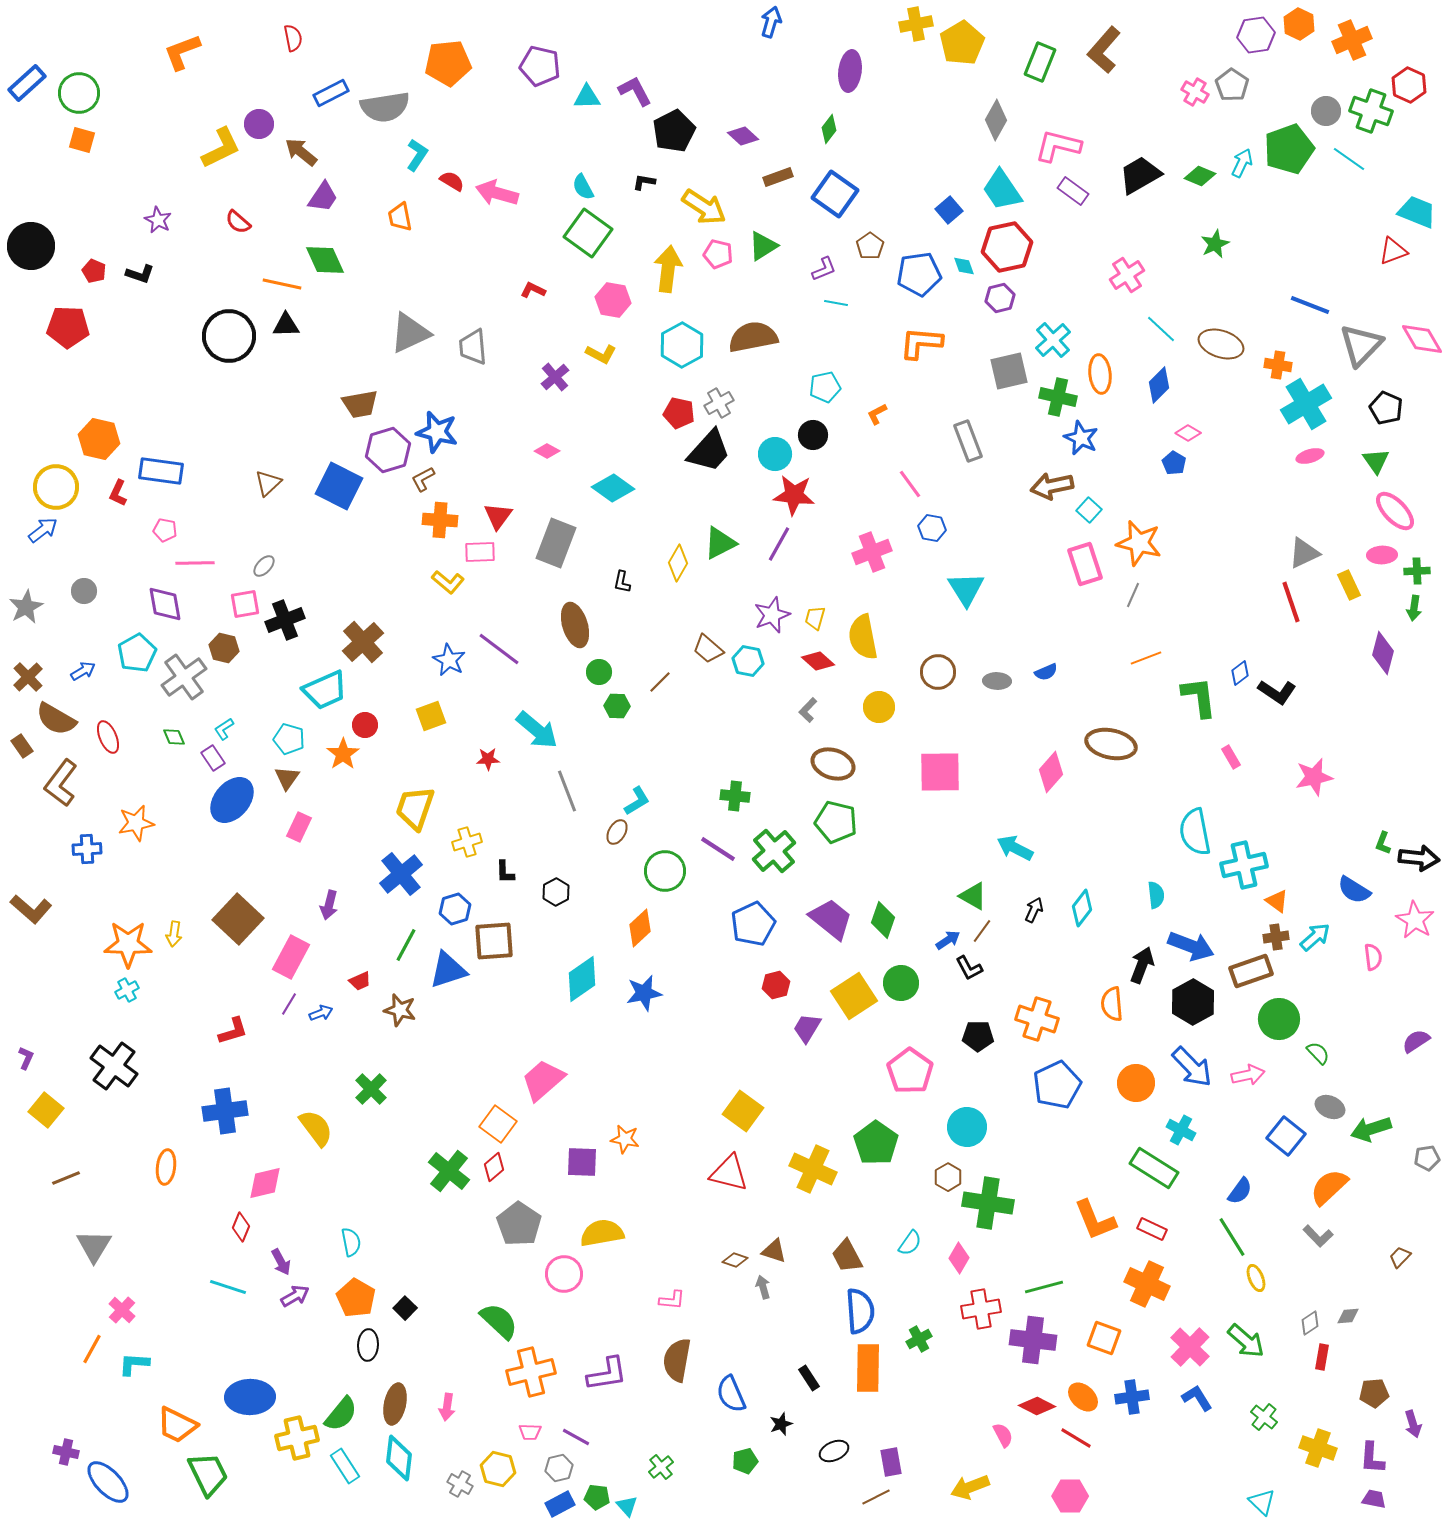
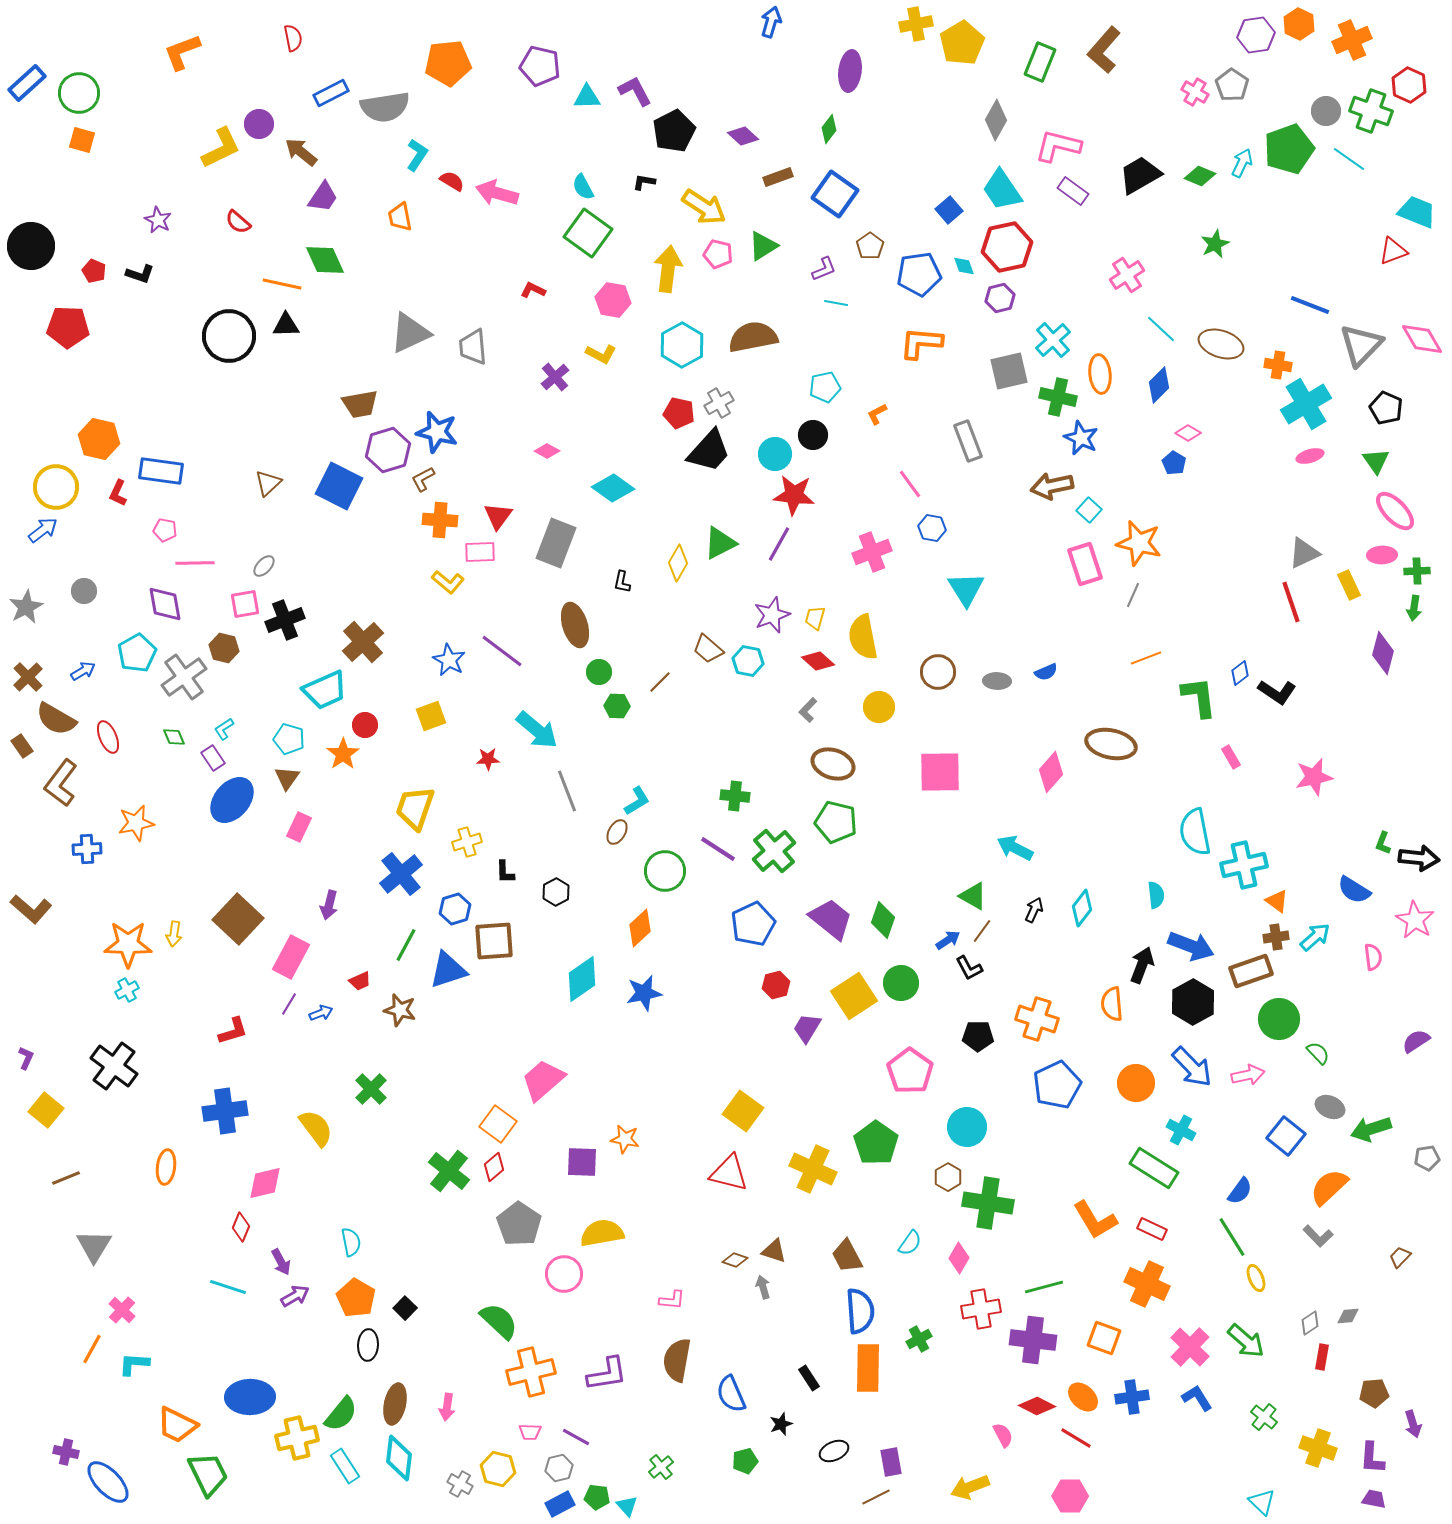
purple line at (499, 649): moved 3 px right, 2 px down
orange L-shape at (1095, 1220): rotated 9 degrees counterclockwise
